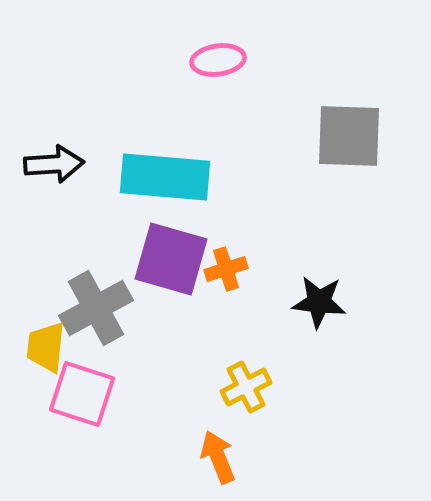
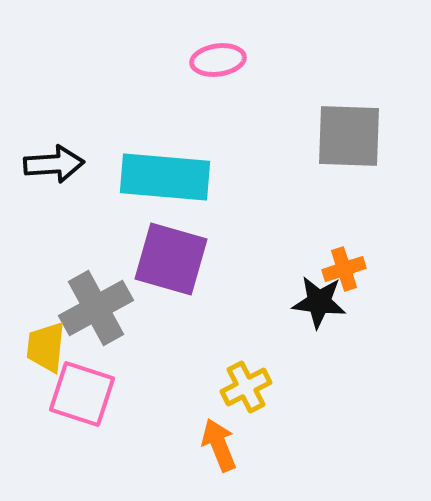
orange cross: moved 118 px right
orange arrow: moved 1 px right, 12 px up
